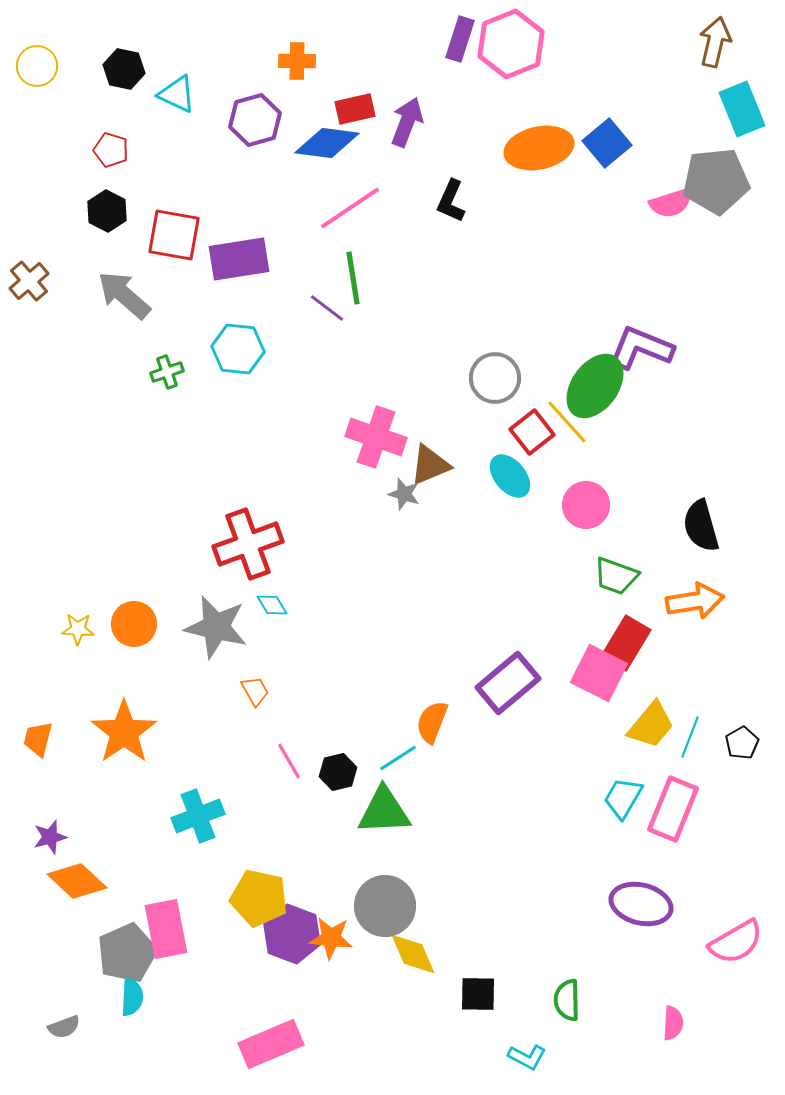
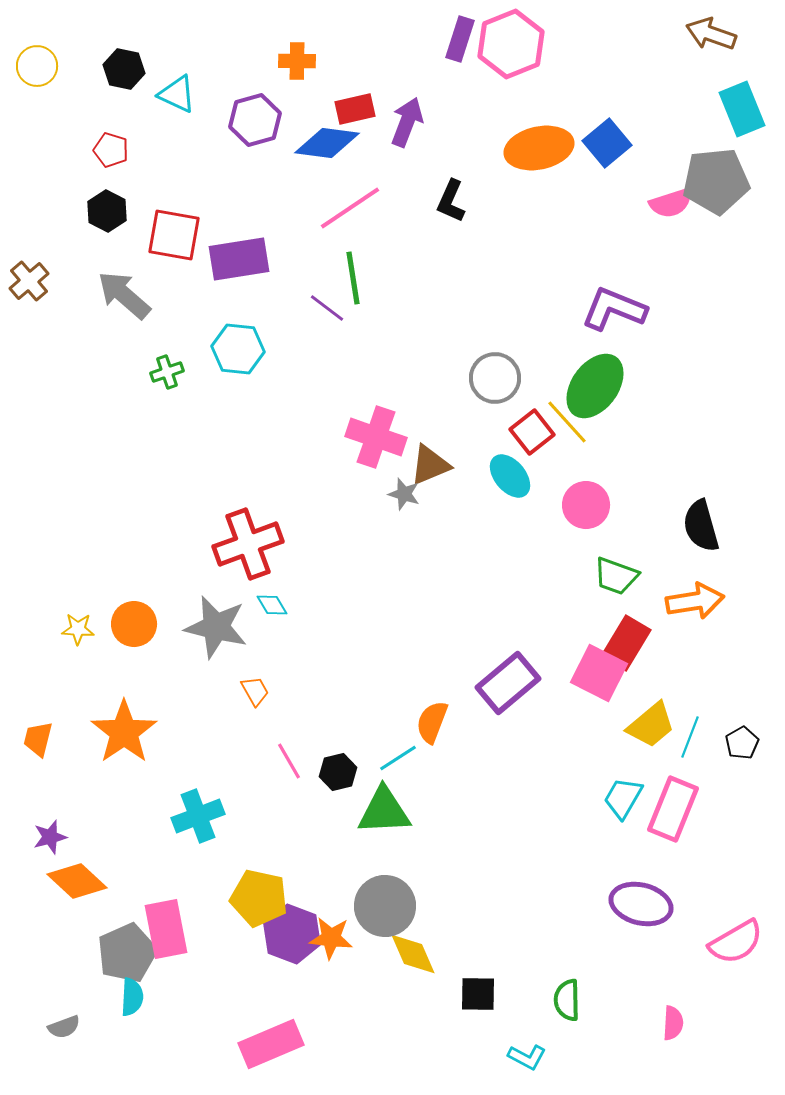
brown arrow at (715, 42): moved 4 px left, 8 px up; rotated 84 degrees counterclockwise
purple L-shape at (641, 348): moved 27 px left, 39 px up
yellow trapezoid at (651, 725): rotated 10 degrees clockwise
